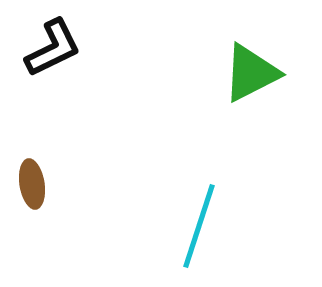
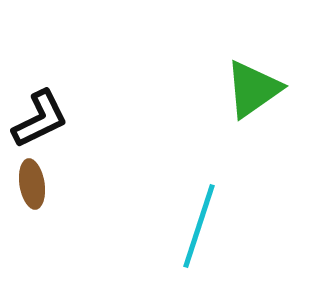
black L-shape: moved 13 px left, 71 px down
green triangle: moved 2 px right, 16 px down; rotated 8 degrees counterclockwise
